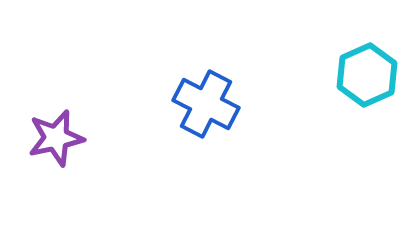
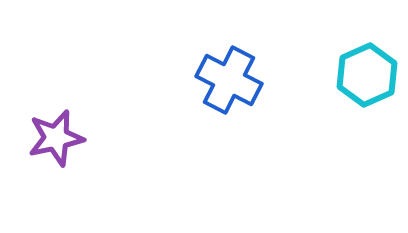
blue cross: moved 23 px right, 24 px up
